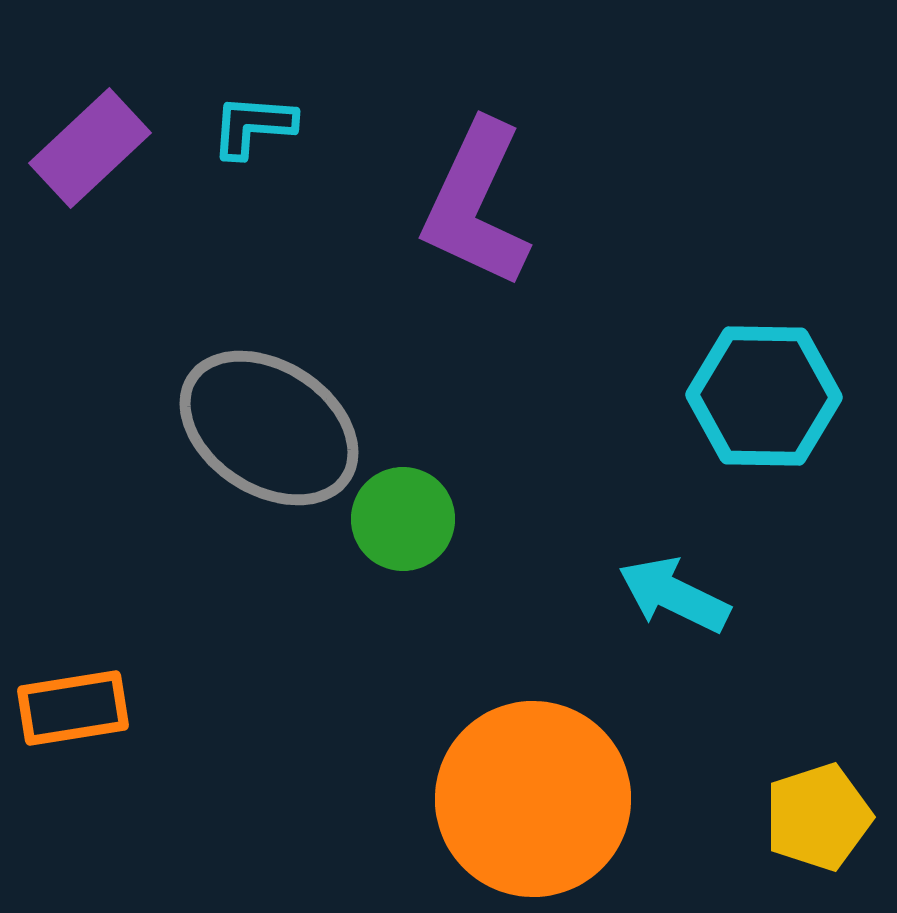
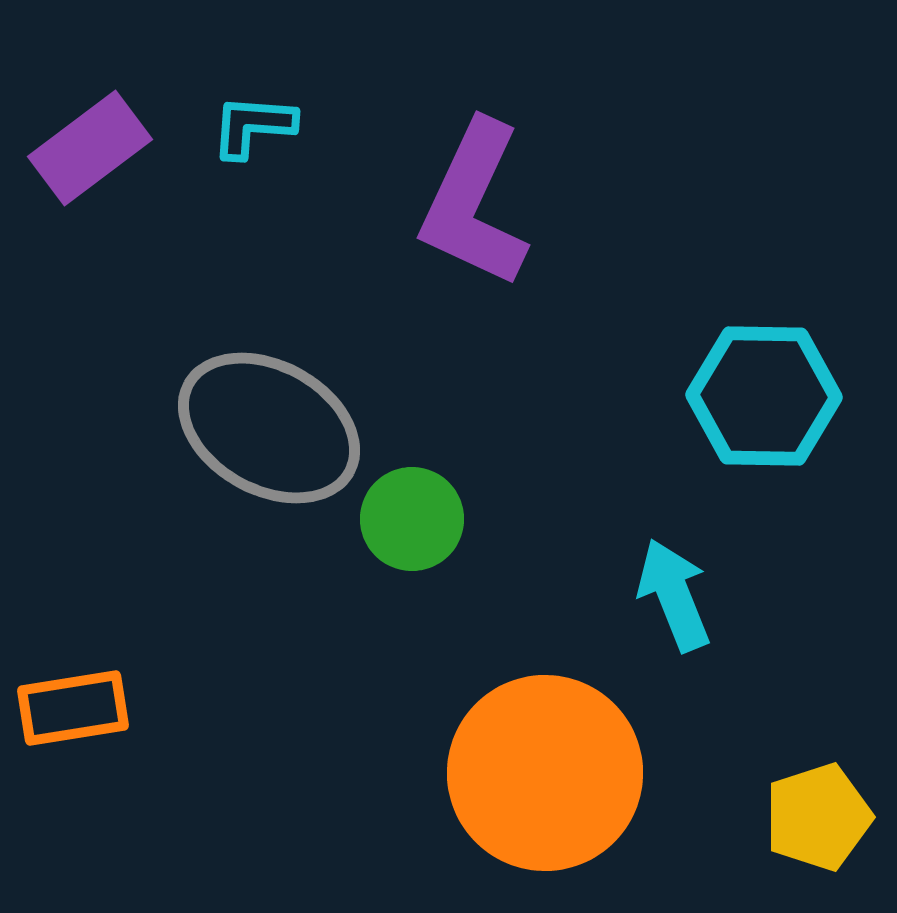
purple rectangle: rotated 6 degrees clockwise
purple L-shape: moved 2 px left
gray ellipse: rotated 4 degrees counterclockwise
green circle: moved 9 px right
cyan arrow: rotated 42 degrees clockwise
orange circle: moved 12 px right, 26 px up
